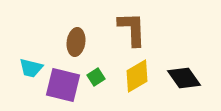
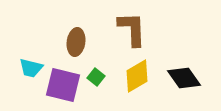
green square: rotated 18 degrees counterclockwise
